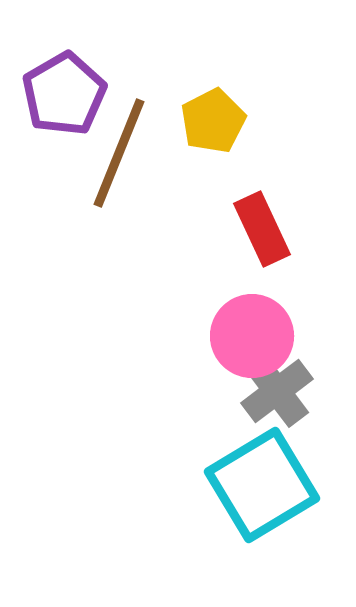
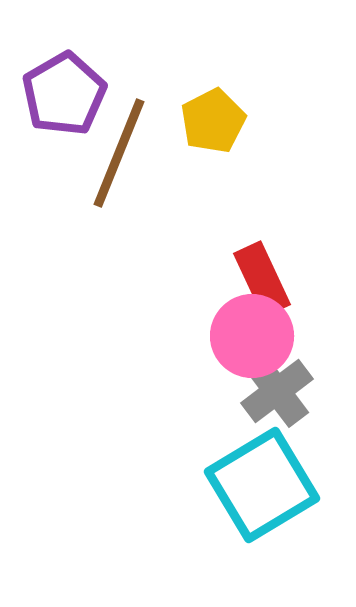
red rectangle: moved 50 px down
